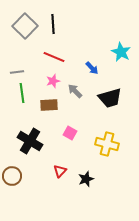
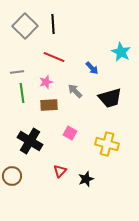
pink star: moved 7 px left, 1 px down
